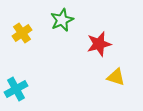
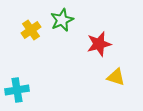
yellow cross: moved 9 px right, 3 px up
cyan cross: moved 1 px right, 1 px down; rotated 20 degrees clockwise
